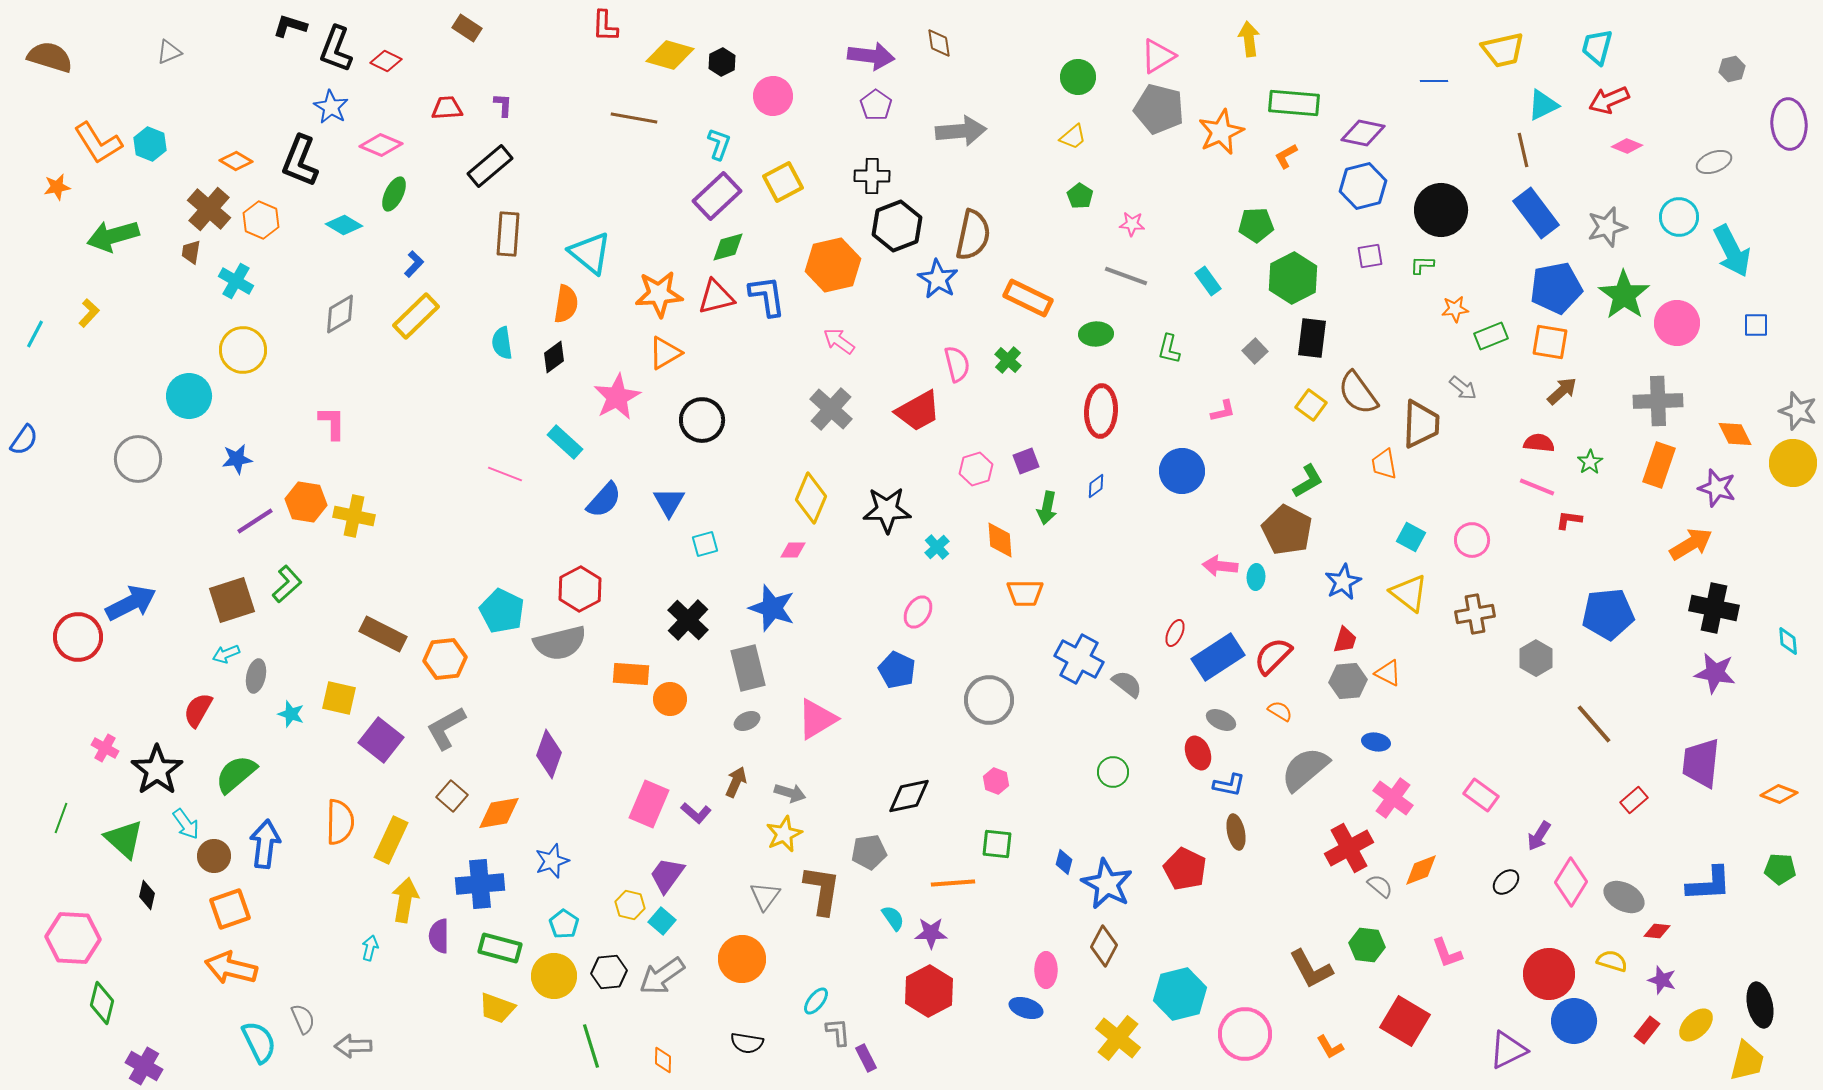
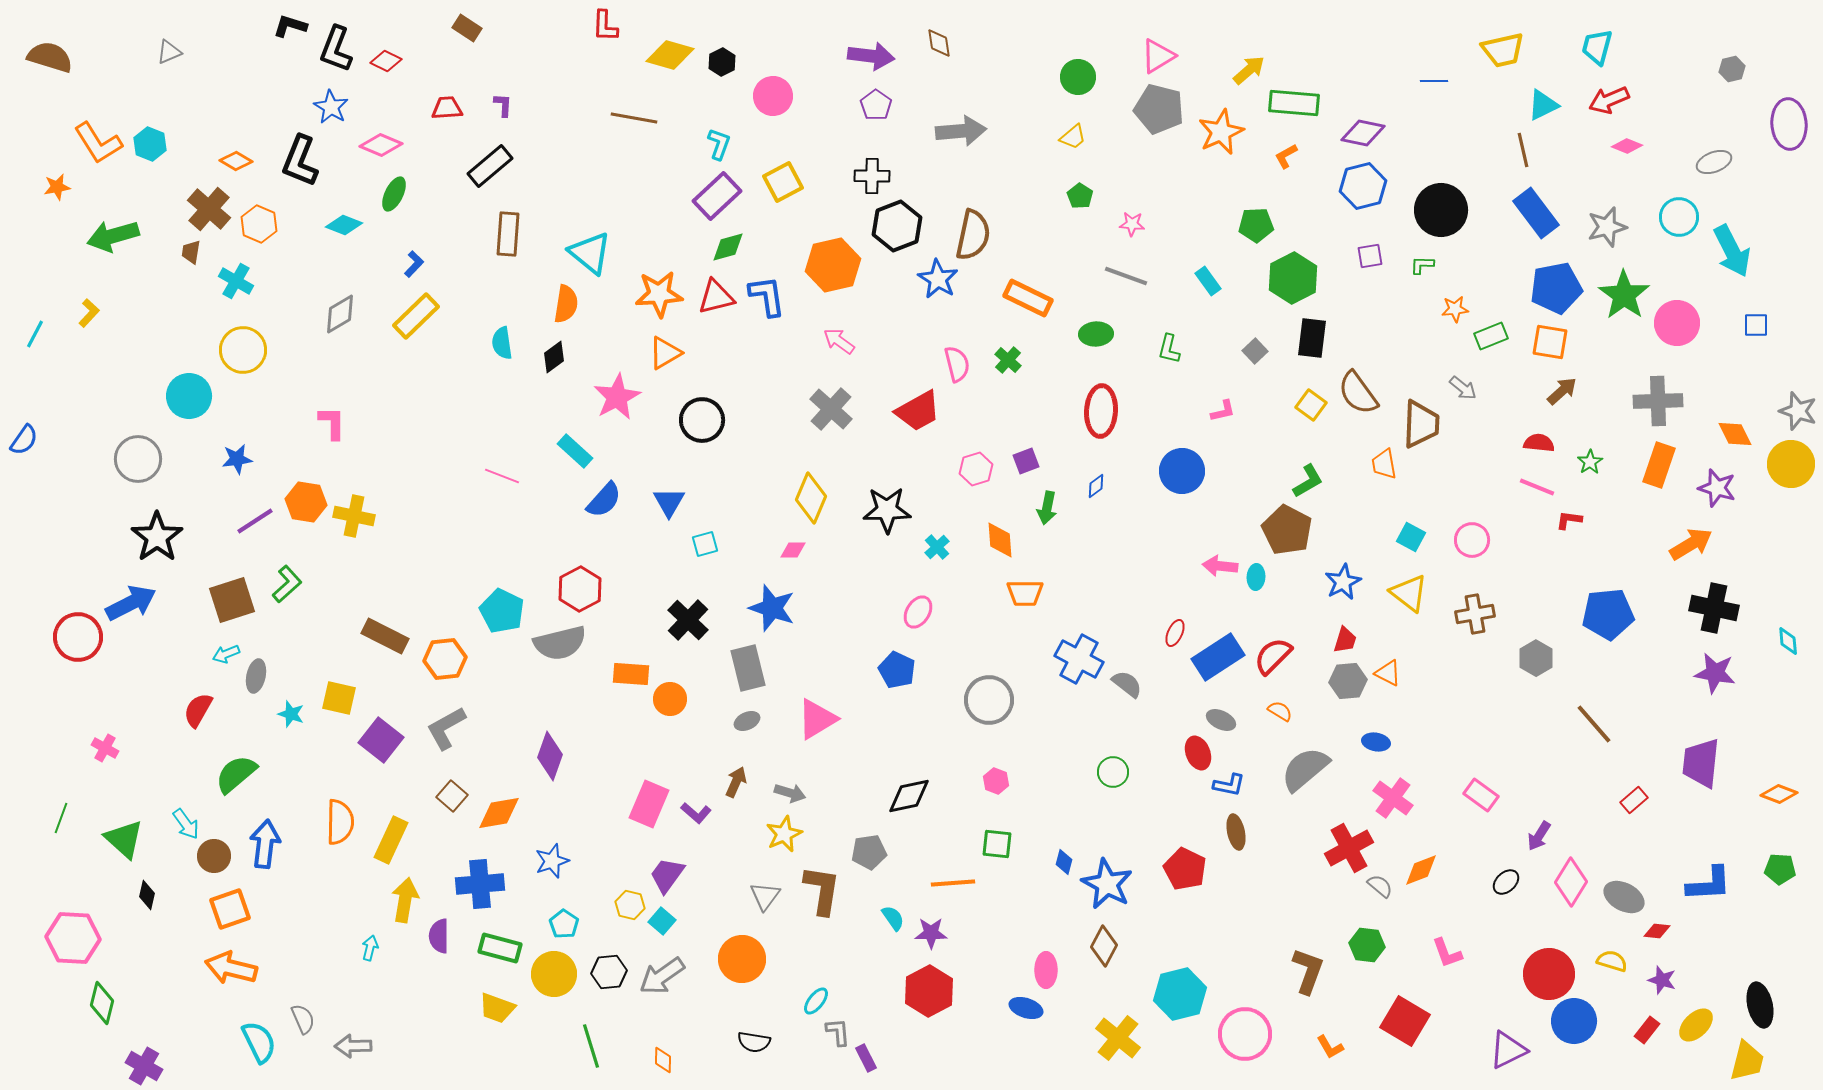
yellow arrow at (1249, 39): moved 31 px down; rotated 56 degrees clockwise
orange hexagon at (261, 220): moved 2 px left, 4 px down
cyan diamond at (344, 225): rotated 9 degrees counterclockwise
cyan rectangle at (565, 442): moved 10 px right, 9 px down
yellow circle at (1793, 463): moved 2 px left, 1 px down
pink line at (505, 474): moved 3 px left, 2 px down
brown rectangle at (383, 634): moved 2 px right, 2 px down
purple diamond at (549, 754): moved 1 px right, 2 px down
black star at (157, 770): moved 233 px up
brown L-shape at (1311, 969): moved 3 px left, 2 px down; rotated 132 degrees counterclockwise
yellow circle at (554, 976): moved 2 px up
black semicircle at (747, 1043): moved 7 px right, 1 px up
